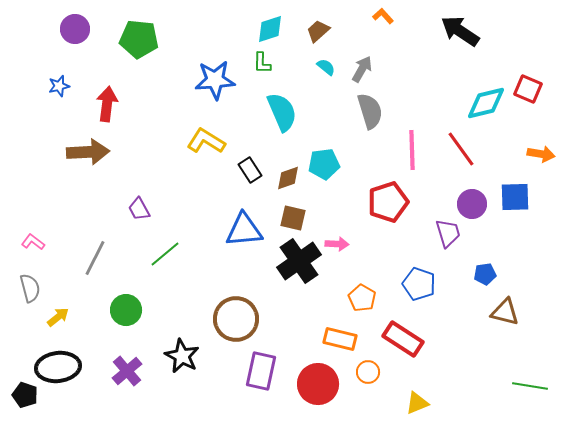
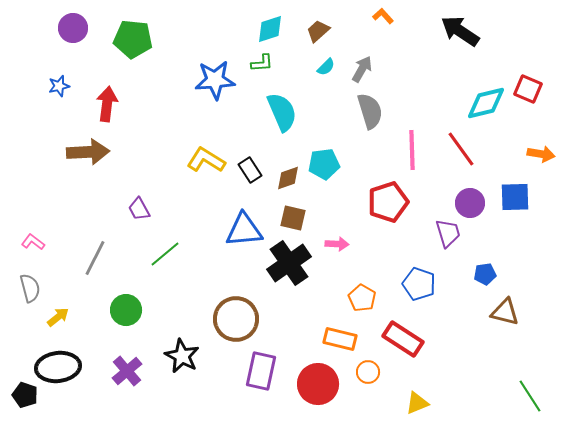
purple circle at (75, 29): moved 2 px left, 1 px up
green pentagon at (139, 39): moved 6 px left
green L-shape at (262, 63): rotated 95 degrees counterclockwise
cyan semicircle at (326, 67): rotated 96 degrees clockwise
yellow L-shape at (206, 141): moved 19 px down
purple circle at (472, 204): moved 2 px left, 1 px up
black cross at (299, 261): moved 10 px left, 2 px down
green line at (530, 386): moved 10 px down; rotated 48 degrees clockwise
